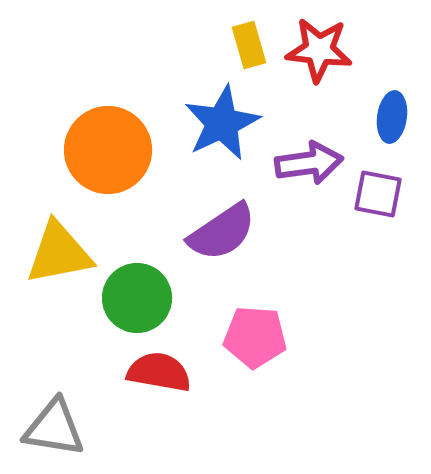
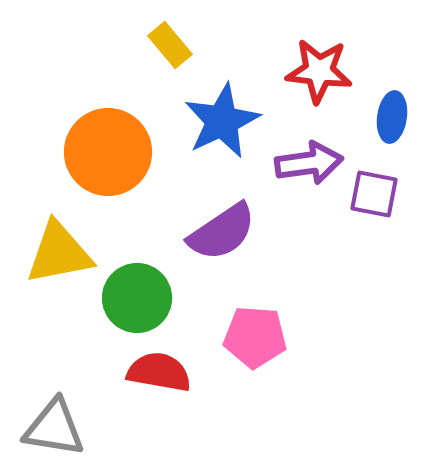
yellow rectangle: moved 79 px left; rotated 24 degrees counterclockwise
red star: moved 21 px down
blue star: moved 2 px up
orange circle: moved 2 px down
purple square: moved 4 px left
